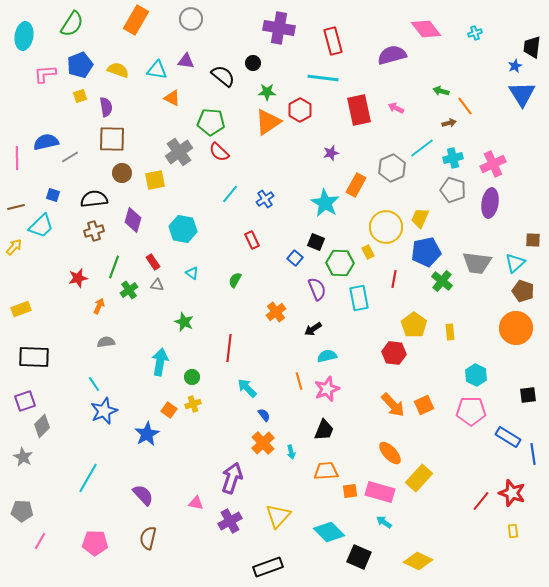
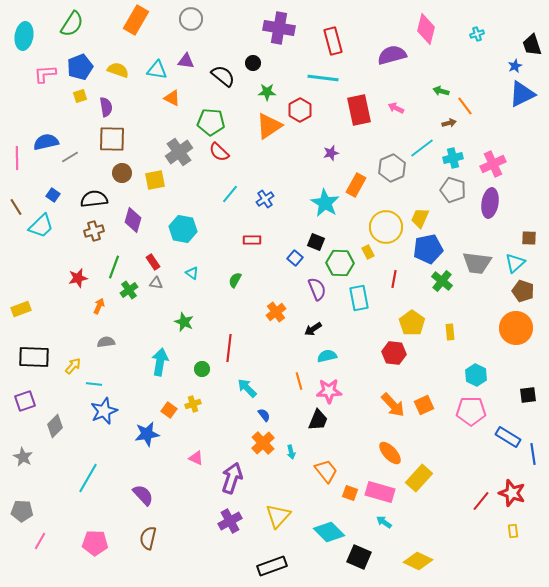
pink diamond at (426, 29): rotated 52 degrees clockwise
cyan cross at (475, 33): moved 2 px right, 1 px down
black trapezoid at (532, 47): moved 2 px up; rotated 25 degrees counterclockwise
blue pentagon at (80, 65): moved 2 px down
blue triangle at (522, 94): rotated 36 degrees clockwise
orange triangle at (268, 122): moved 1 px right, 4 px down
blue square at (53, 195): rotated 16 degrees clockwise
brown line at (16, 207): rotated 72 degrees clockwise
red rectangle at (252, 240): rotated 66 degrees counterclockwise
brown square at (533, 240): moved 4 px left, 2 px up
yellow arrow at (14, 247): moved 59 px right, 119 px down
blue pentagon at (426, 252): moved 2 px right, 3 px up
gray triangle at (157, 285): moved 1 px left, 2 px up
yellow pentagon at (414, 325): moved 2 px left, 2 px up
green circle at (192, 377): moved 10 px right, 8 px up
cyan line at (94, 384): rotated 49 degrees counterclockwise
pink star at (327, 389): moved 2 px right, 2 px down; rotated 20 degrees clockwise
gray diamond at (42, 426): moved 13 px right
black trapezoid at (324, 430): moved 6 px left, 10 px up
blue star at (147, 434): rotated 20 degrees clockwise
orange trapezoid at (326, 471): rotated 55 degrees clockwise
orange square at (350, 491): moved 2 px down; rotated 28 degrees clockwise
pink triangle at (196, 503): moved 45 px up; rotated 14 degrees clockwise
black rectangle at (268, 567): moved 4 px right, 1 px up
